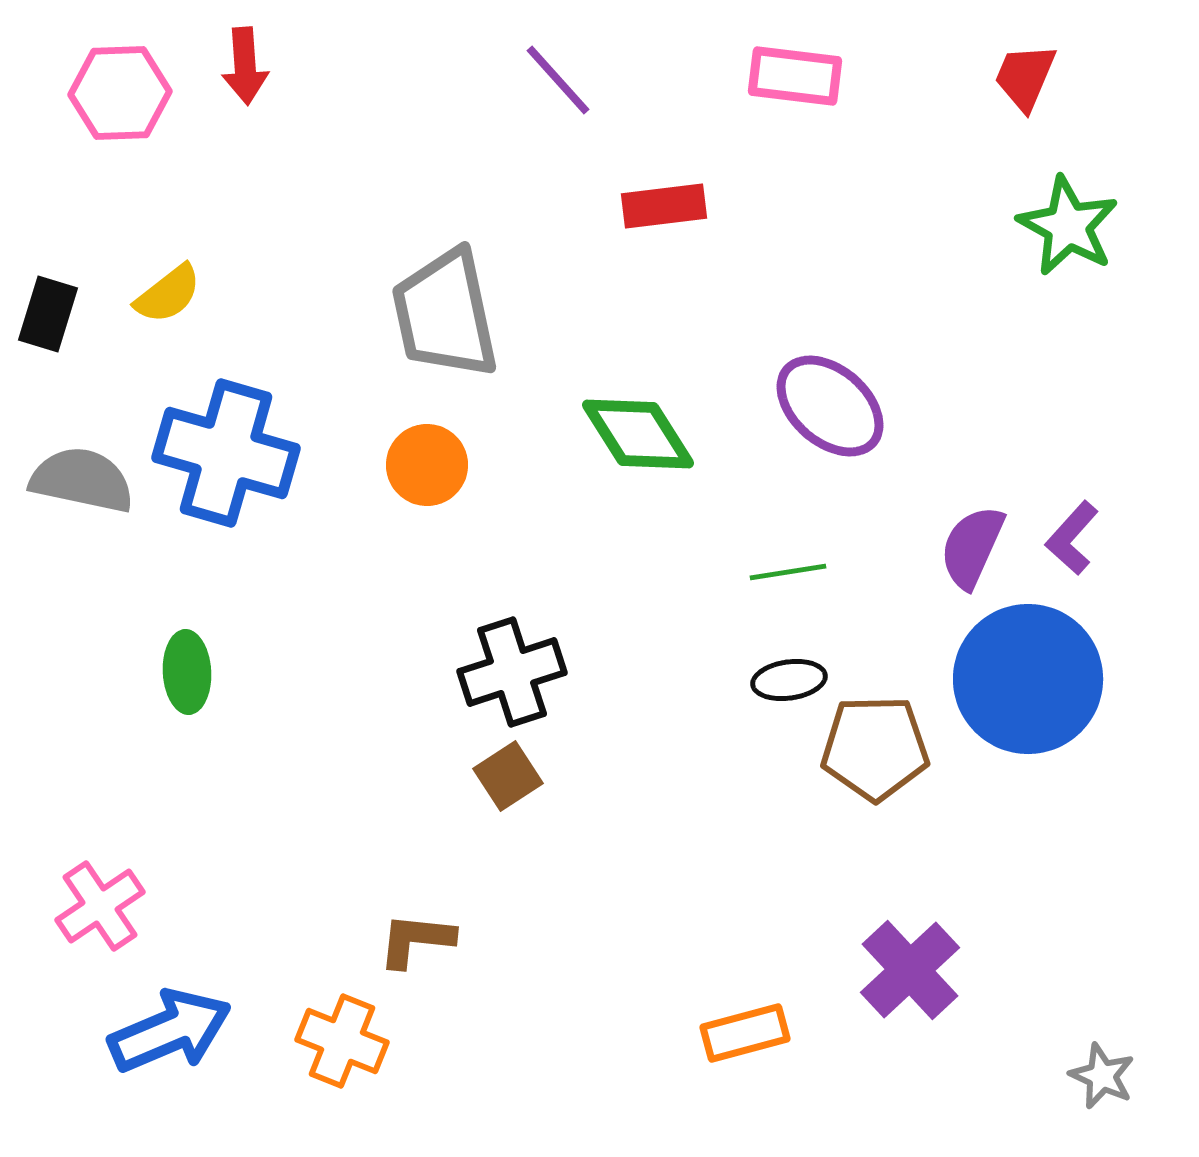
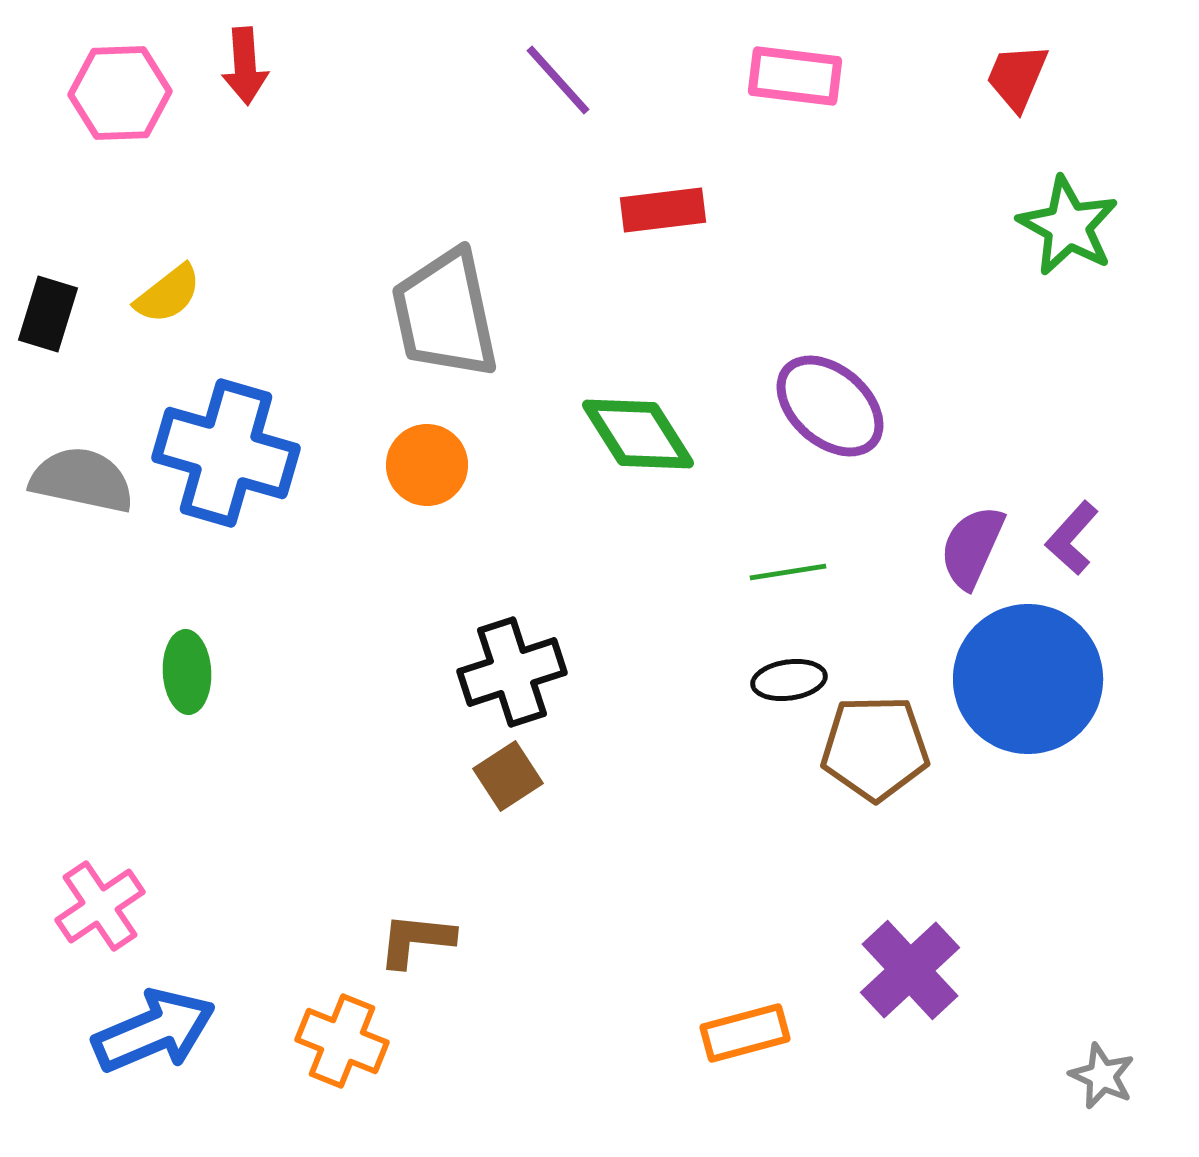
red trapezoid: moved 8 px left
red rectangle: moved 1 px left, 4 px down
blue arrow: moved 16 px left
